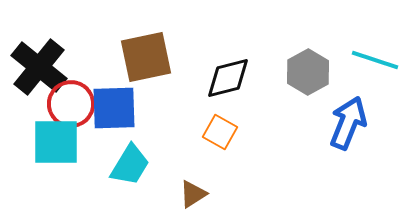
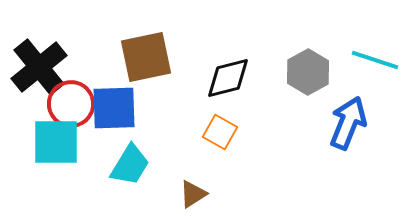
black cross: rotated 12 degrees clockwise
